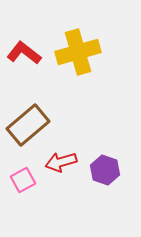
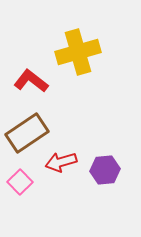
red L-shape: moved 7 px right, 28 px down
brown rectangle: moved 1 px left, 8 px down; rotated 6 degrees clockwise
purple hexagon: rotated 24 degrees counterclockwise
pink square: moved 3 px left, 2 px down; rotated 15 degrees counterclockwise
